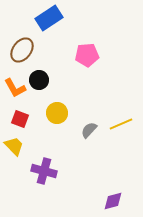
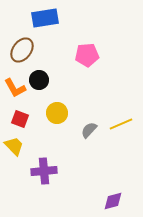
blue rectangle: moved 4 px left; rotated 24 degrees clockwise
purple cross: rotated 20 degrees counterclockwise
